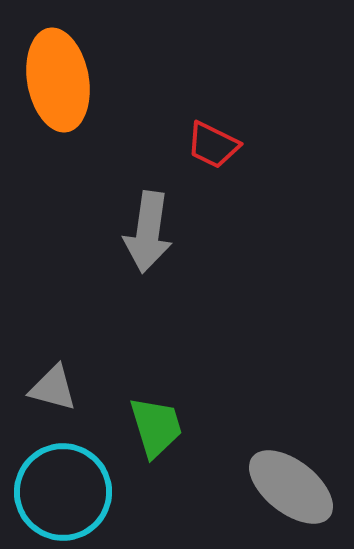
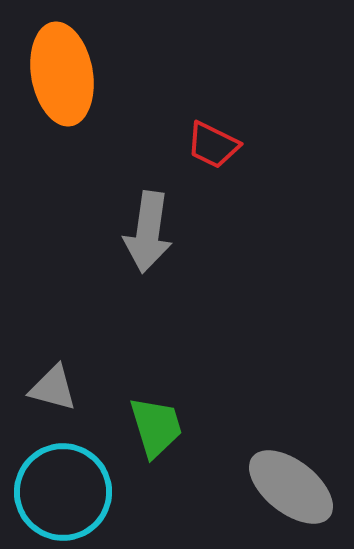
orange ellipse: moved 4 px right, 6 px up
